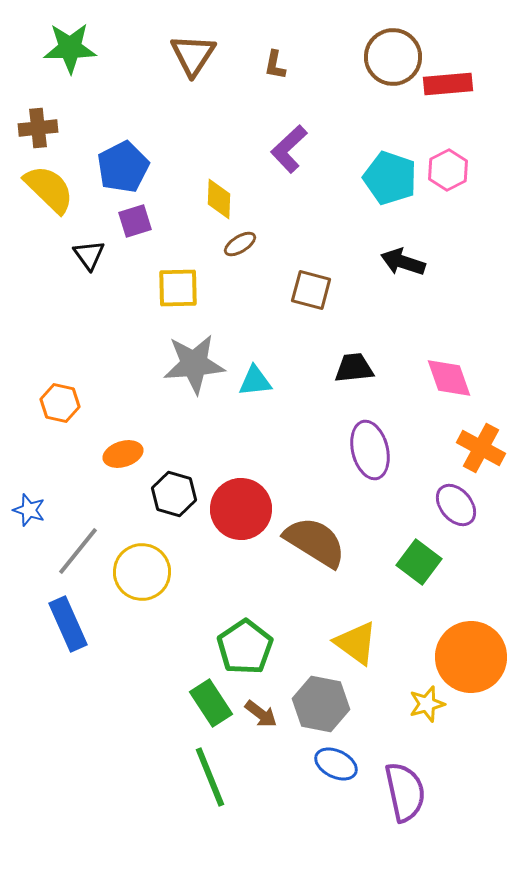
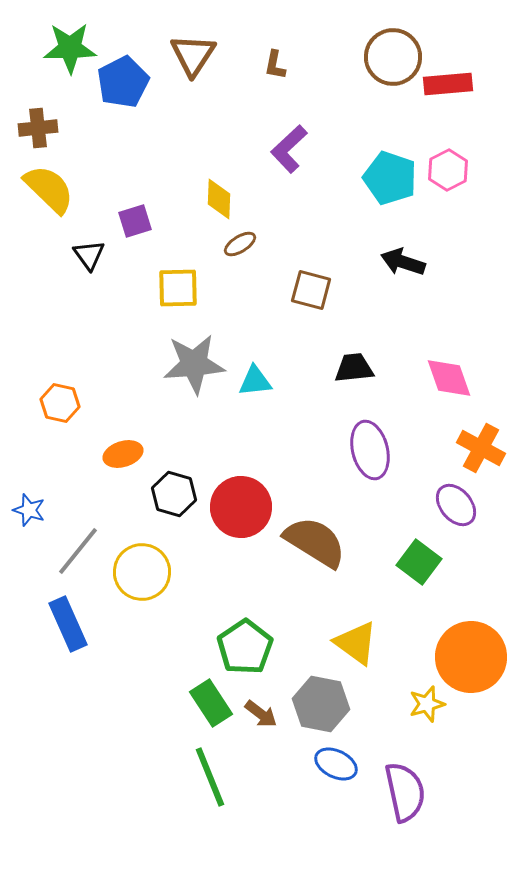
blue pentagon at (123, 167): moved 85 px up
red circle at (241, 509): moved 2 px up
